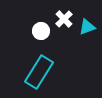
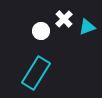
cyan rectangle: moved 3 px left, 1 px down
